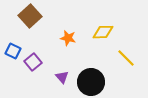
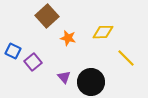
brown square: moved 17 px right
purple triangle: moved 2 px right
